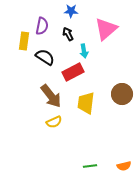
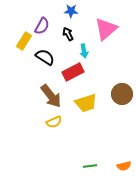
purple semicircle: rotated 18 degrees clockwise
yellow rectangle: rotated 24 degrees clockwise
yellow trapezoid: rotated 115 degrees counterclockwise
